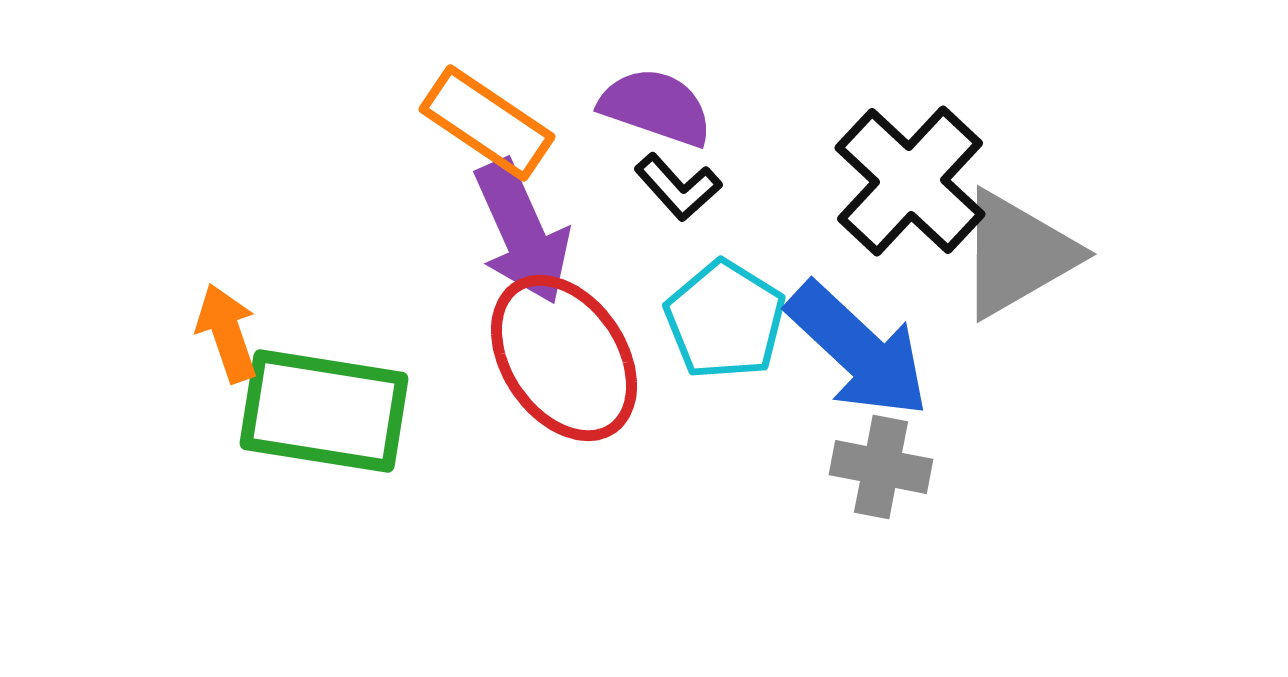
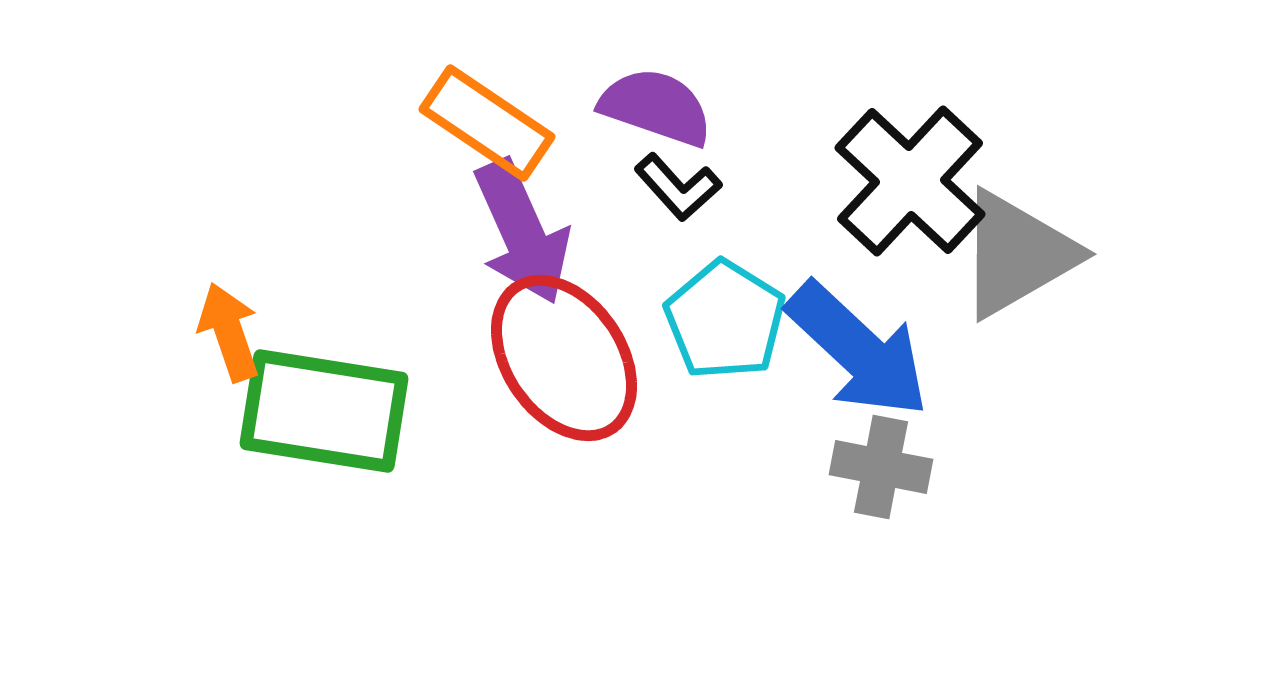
orange arrow: moved 2 px right, 1 px up
